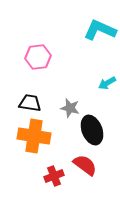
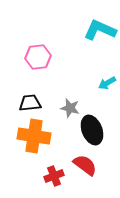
black trapezoid: rotated 15 degrees counterclockwise
